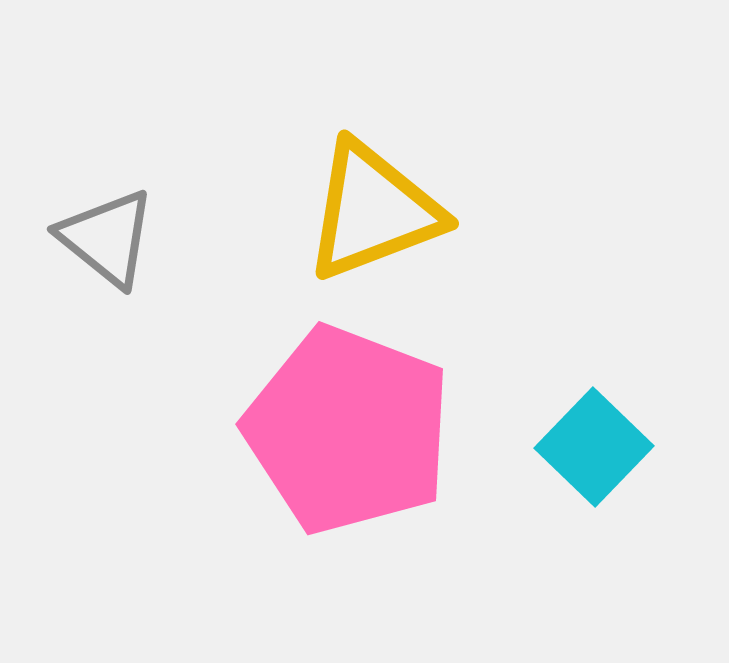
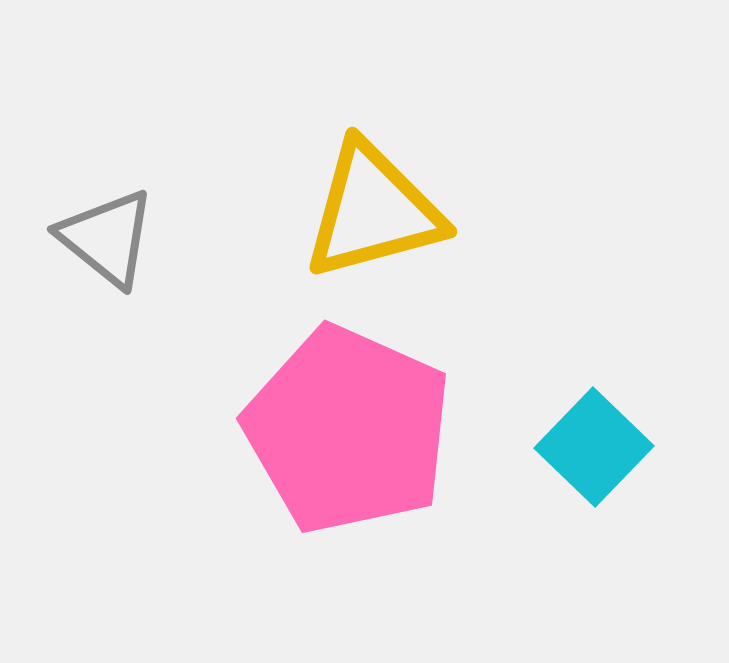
yellow triangle: rotated 6 degrees clockwise
pink pentagon: rotated 3 degrees clockwise
